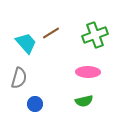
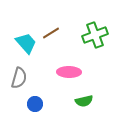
pink ellipse: moved 19 px left
